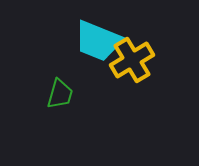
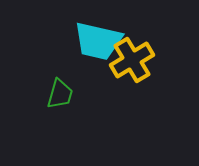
cyan trapezoid: rotated 9 degrees counterclockwise
